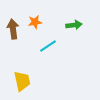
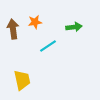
green arrow: moved 2 px down
yellow trapezoid: moved 1 px up
